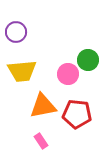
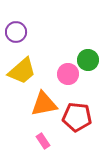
yellow trapezoid: rotated 36 degrees counterclockwise
orange triangle: moved 1 px right, 2 px up
red pentagon: moved 3 px down
pink rectangle: moved 2 px right
